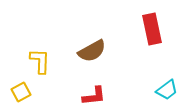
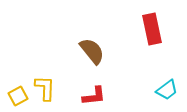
brown semicircle: rotated 100 degrees counterclockwise
yellow L-shape: moved 5 px right, 27 px down
yellow square: moved 3 px left, 4 px down
